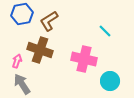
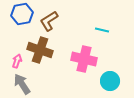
cyan line: moved 3 px left, 1 px up; rotated 32 degrees counterclockwise
